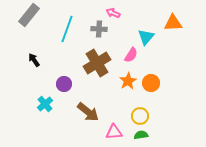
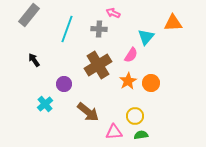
brown cross: moved 1 px right, 2 px down
yellow circle: moved 5 px left
